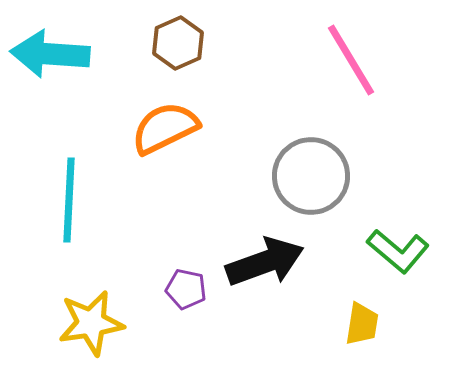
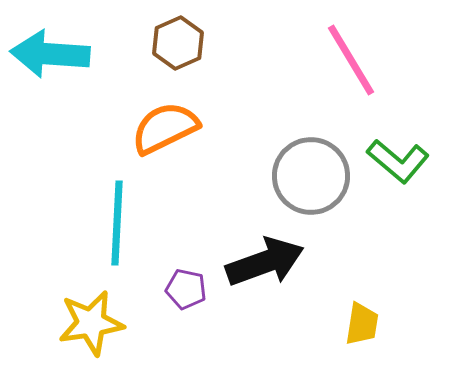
cyan line: moved 48 px right, 23 px down
green L-shape: moved 90 px up
